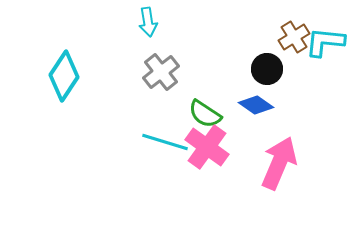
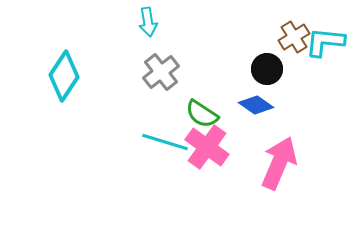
green semicircle: moved 3 px left
